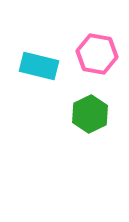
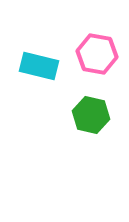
green hexagon: moved 1 px right, 1 px down; rotated 21 degrees counterclockwise
